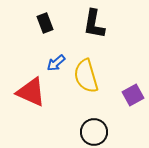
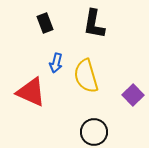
blue arrow: rotated 36 degrees counterclockwise
purple square: rotated 15 degrees counterclockwise
